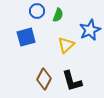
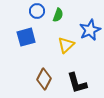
black L-shape: moved 5 px right, 2 px down
